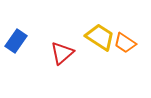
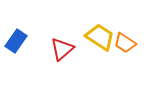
red triangle: moved 4 px up
